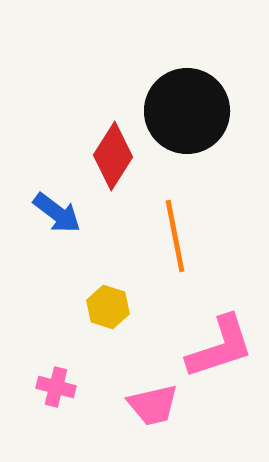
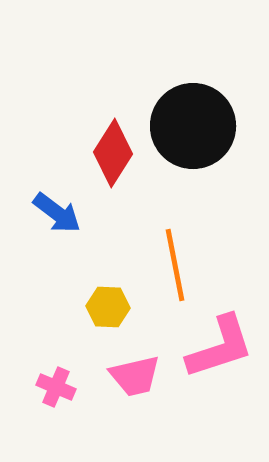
black circle: moved 6 px right, 15 px down
red diamond: moved 3 px up
orange line: moved 29 px down
yellow hexagon: rotated 15 degrees counterclockwise
pink cross: rotated 9 degrees clockwise
pink trapezoid: moved 18 px left, 29 px up
